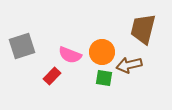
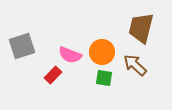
brown trapezoid: moved 2 px left, 1 px up
brown arrow: moved 6 px right; rotated 55 degrees clockwise
red rectangle: moved 1 px right, 1 px up
